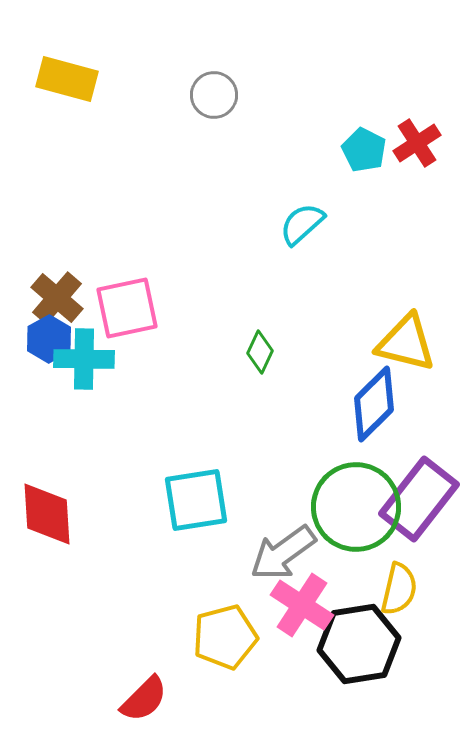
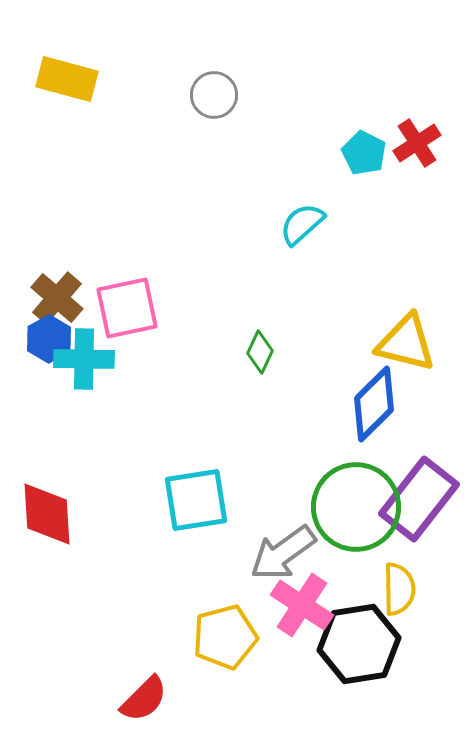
cyan pentagon: moved 3 px down
yellow semicircle: rotated 14 degrees counterclockwise
